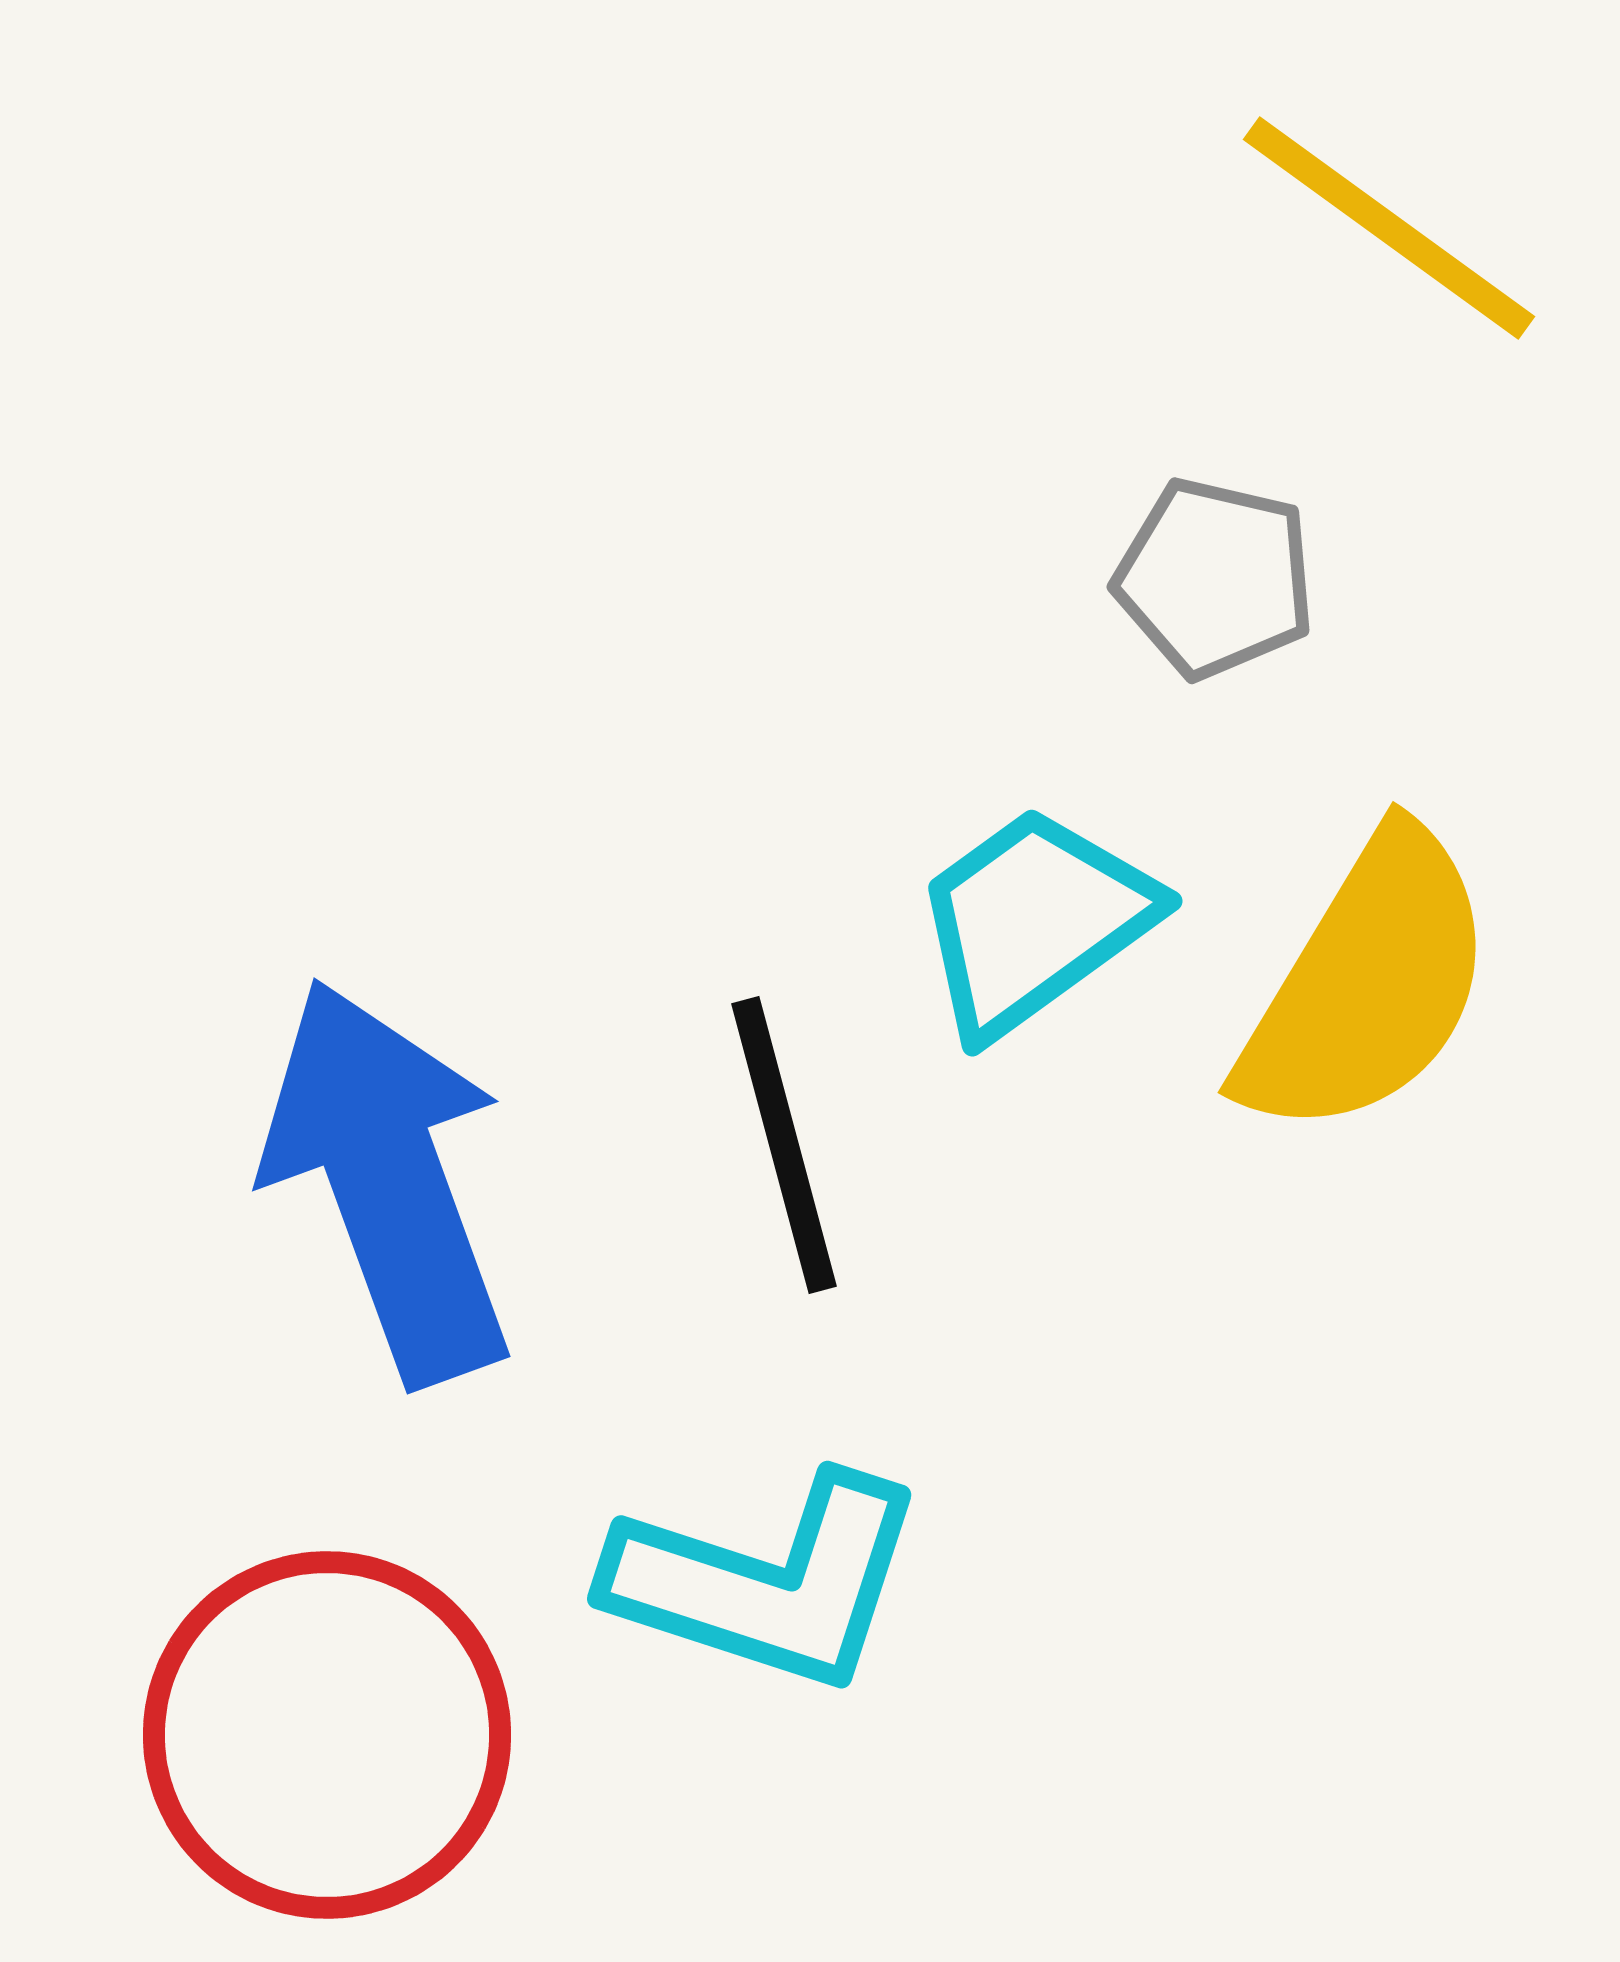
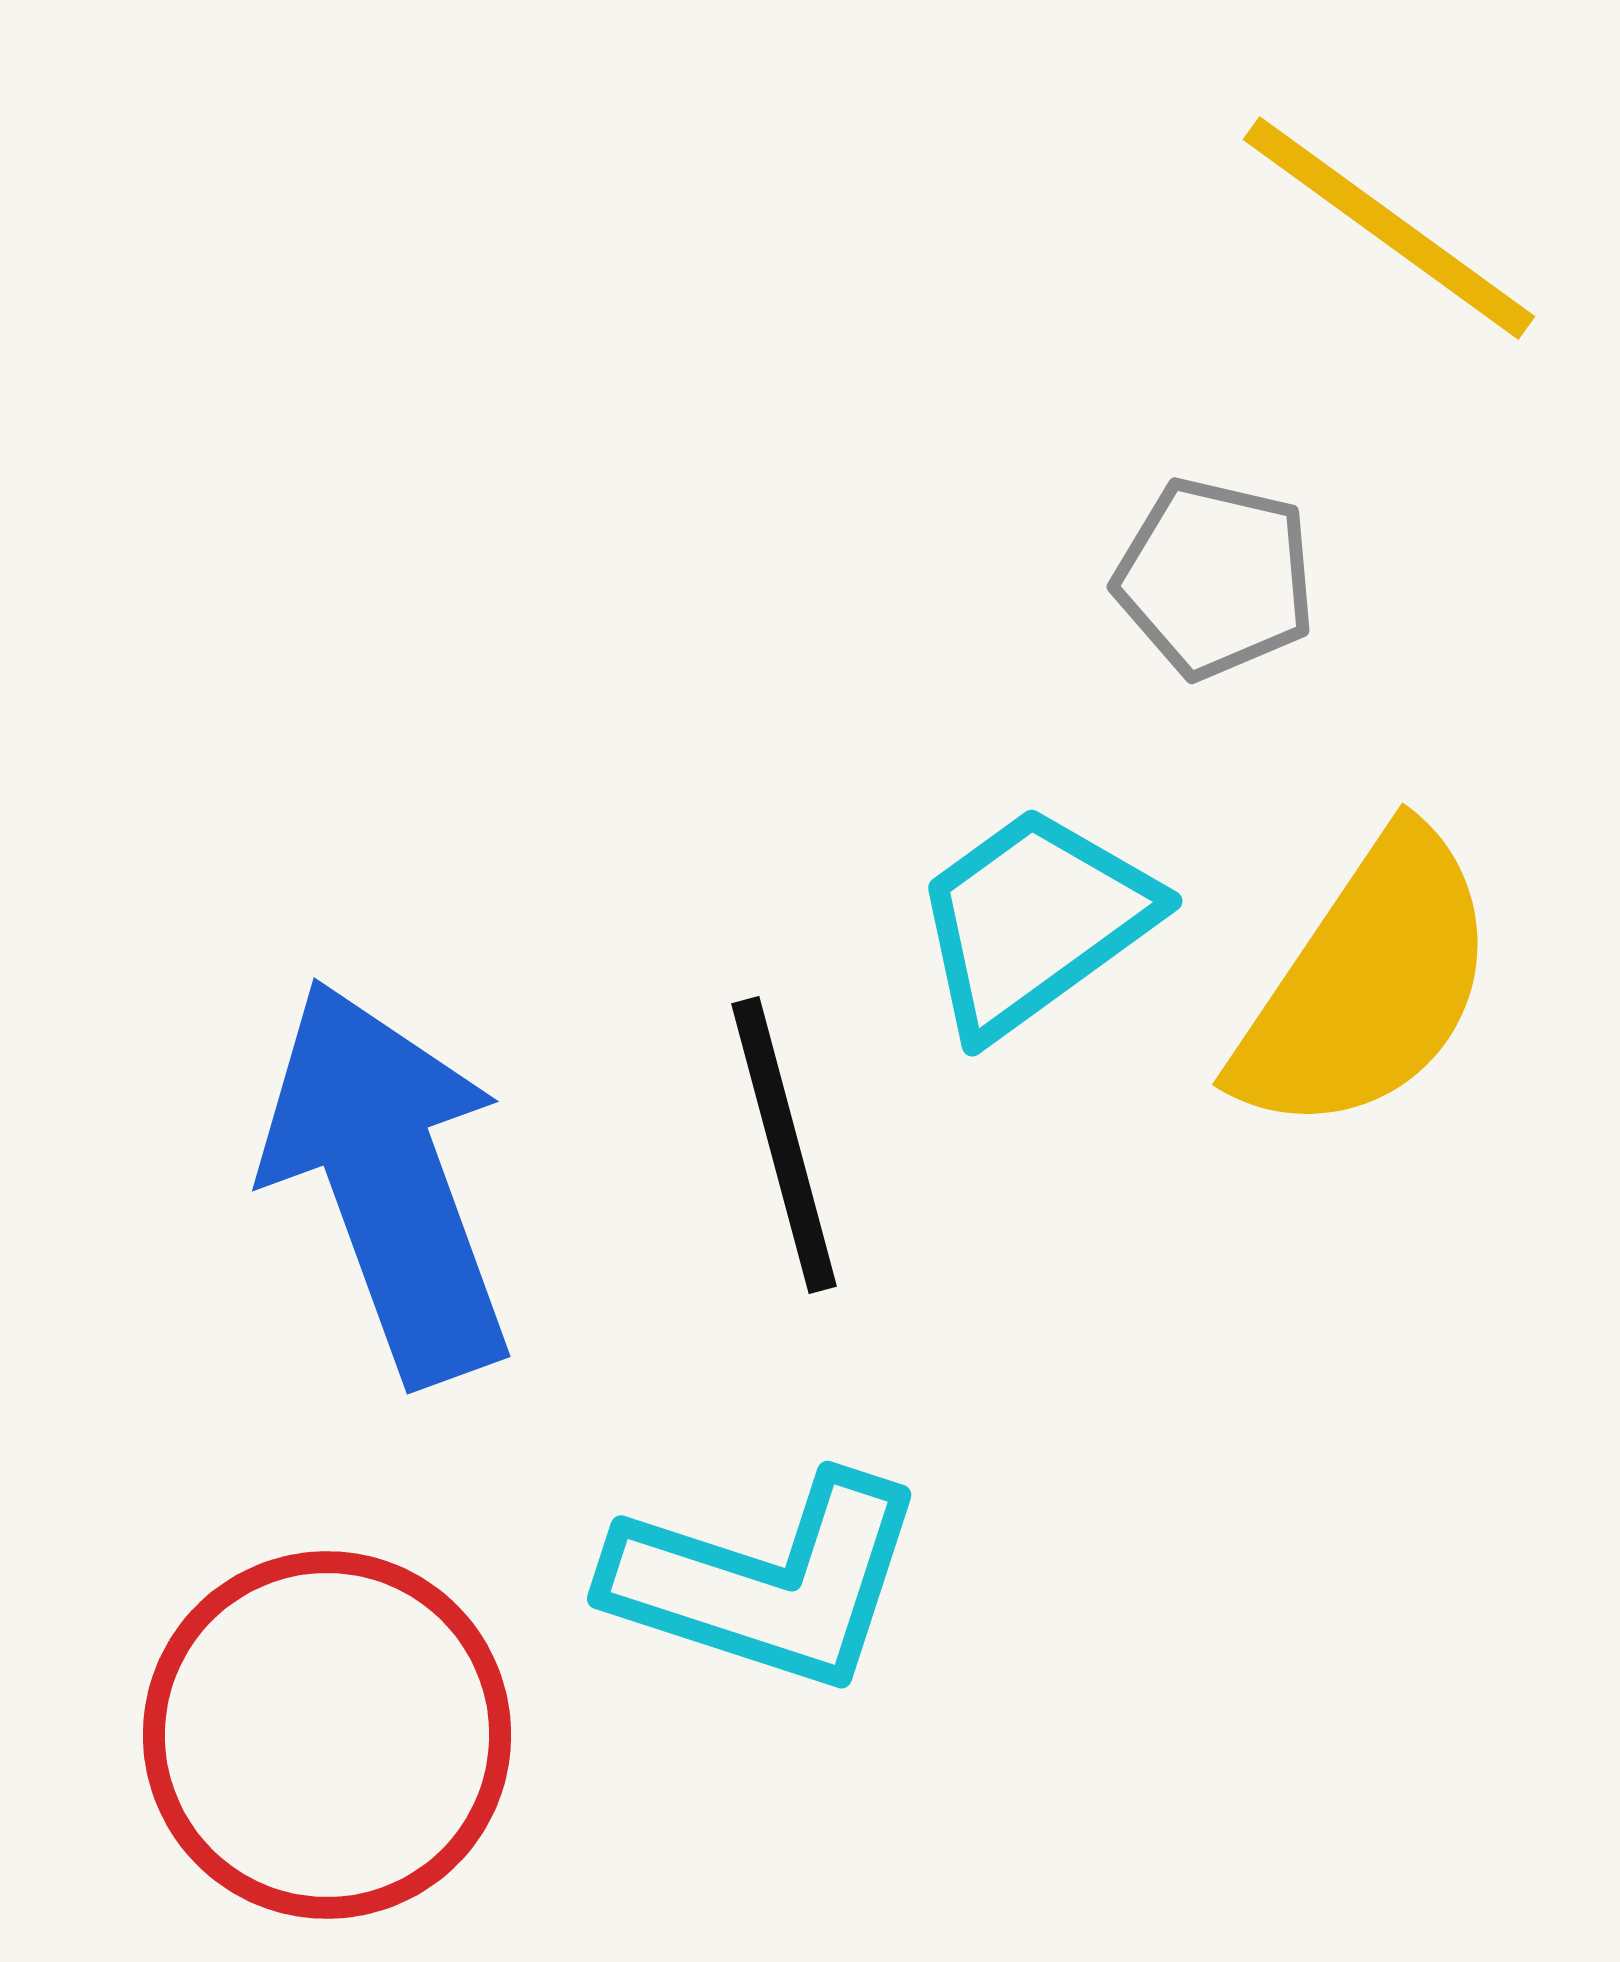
yellow semicircle: rotated 3 degrees clockwise
